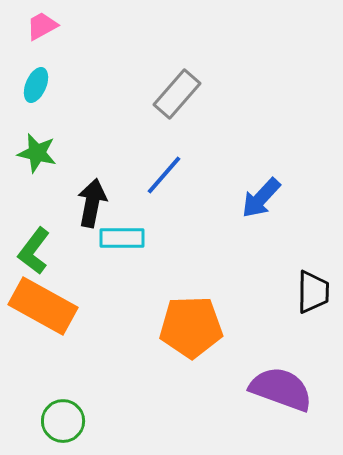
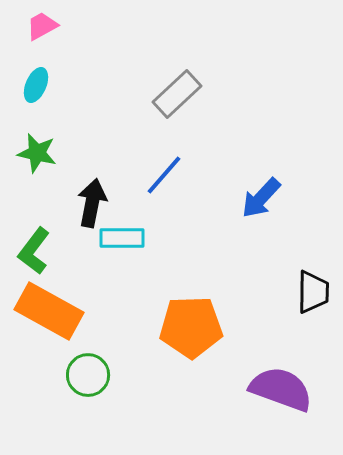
gray rectangle: rotated 6 degrees clockwise
orange rectangle: moved 6 px right, 5 px down
green circle: moved 25 px right, 46 px up
